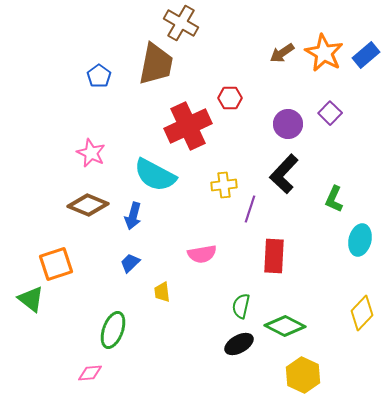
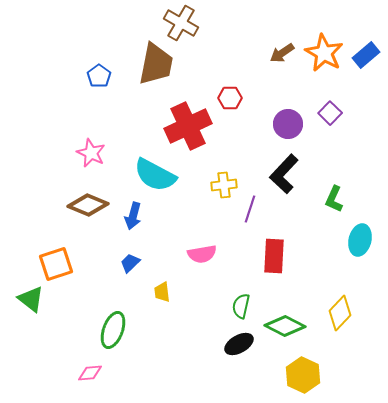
yellow diamond: moved 22 px left
